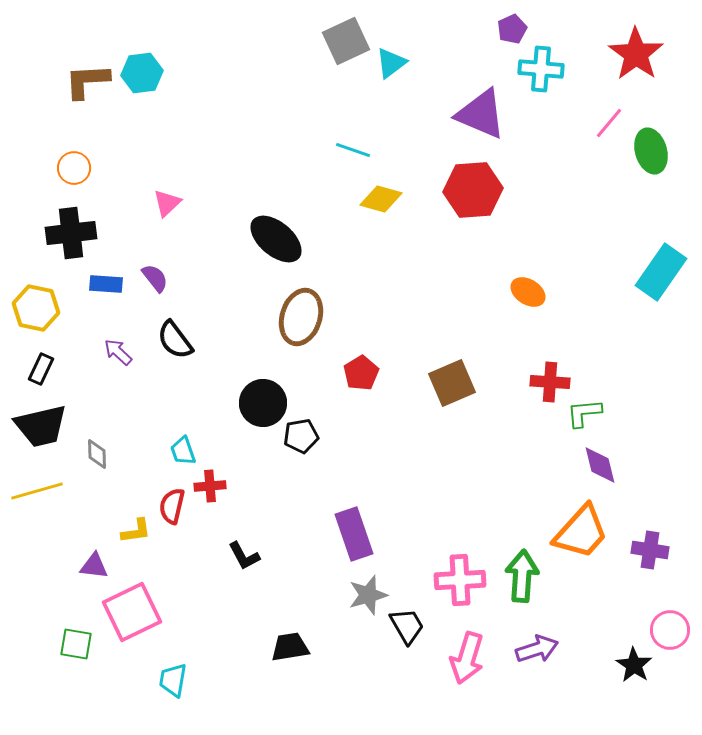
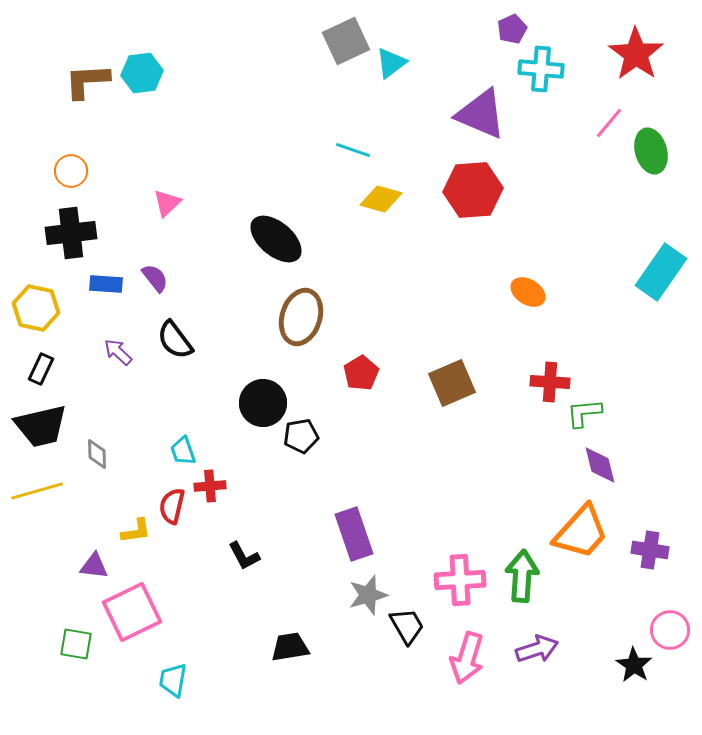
orange circle at (74, 168): moved 3 px left, 3 px down
